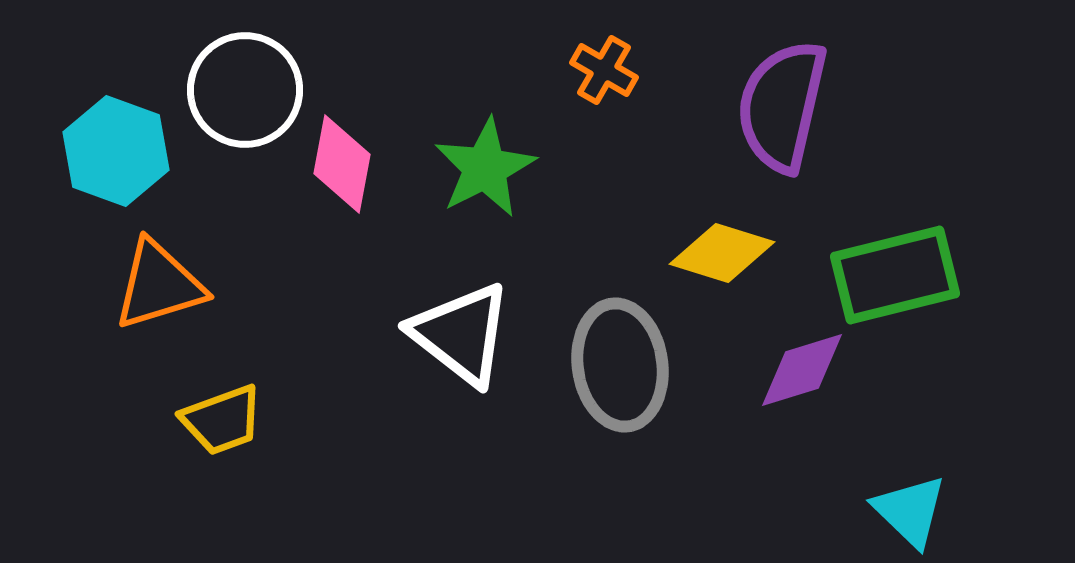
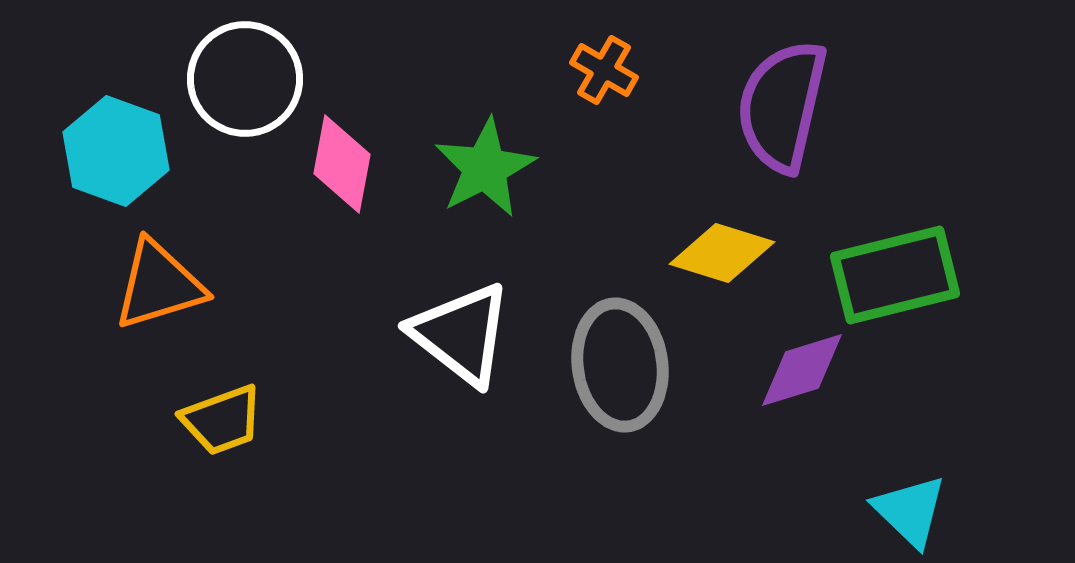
white circle: moved 11 px up
